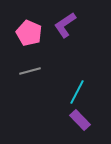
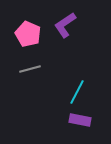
pink pentagon: moved 1 px left, 1 px down
gray line: moved 2 px up
purple rectangle: rotated 35 degrees counterclockwise
